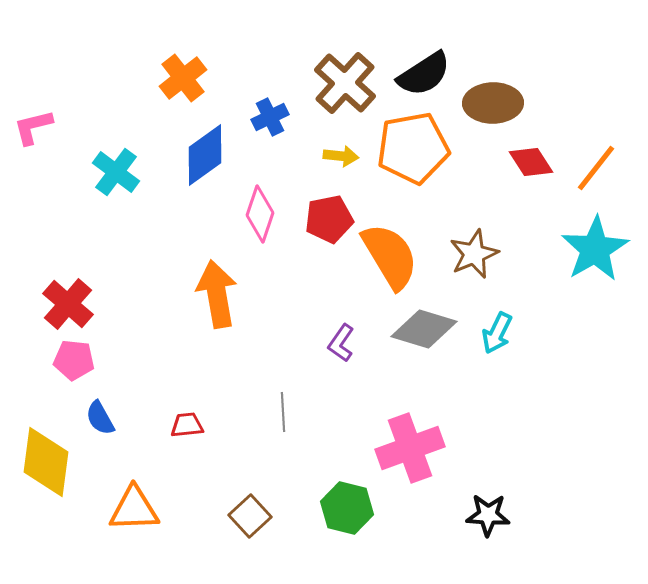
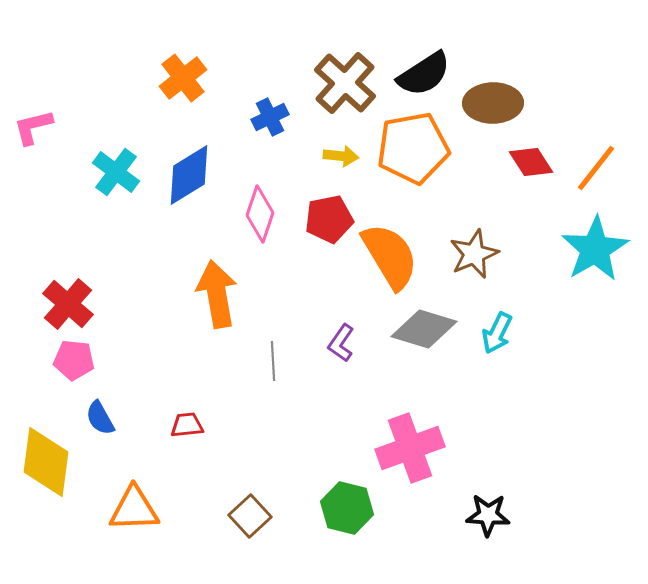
blue diamond: moved 16 px left, 20 px down; rotated 4 degrees clockwise
gray line: moved 10 px left, 51 px up
